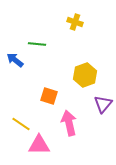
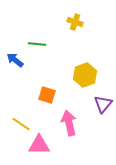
orange square: moved 2 px left, 1 px up
